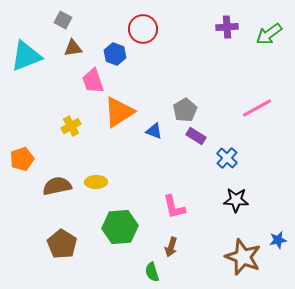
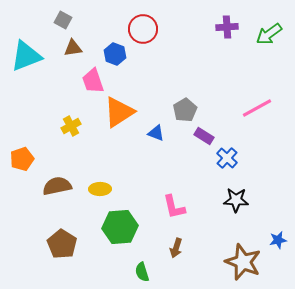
blue triangle: moved 2 px right, 2 px down
purple rectangle: moved 8 px right
yellow ellipse: moved 4 px right, 7 px down
brown arrow: moved 5 px right, 1 px down
brown star: moved 5 px down
green semicircle: moved 10 px left
